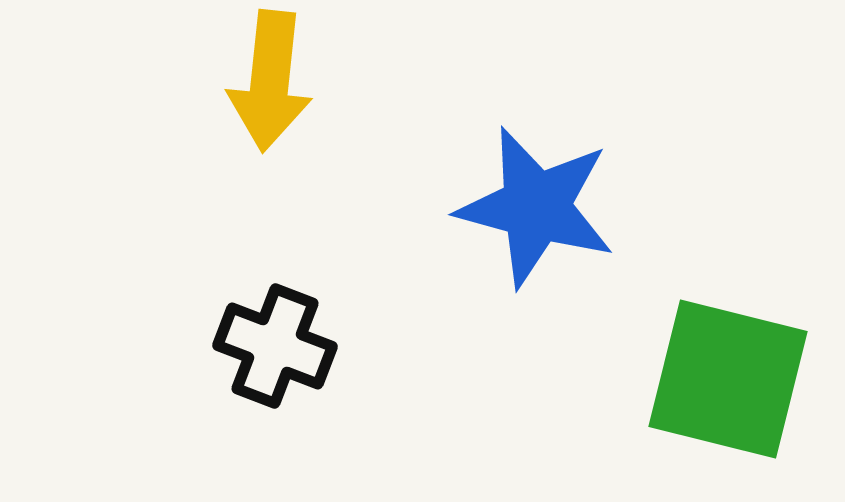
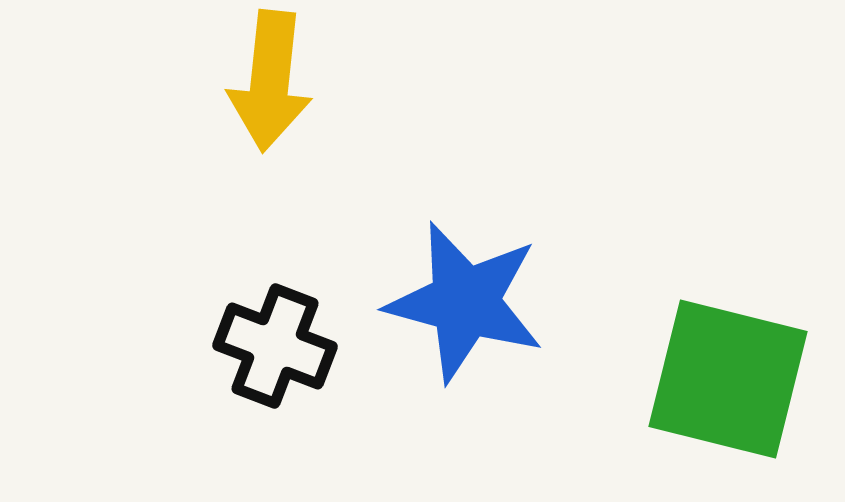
blue star: moved 71 px left, 95 px down
